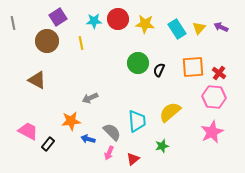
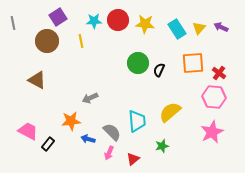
red circle: moved 1 px down
yellow line: moved 2 px up
orange square: moved 4 px up
